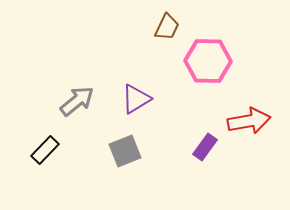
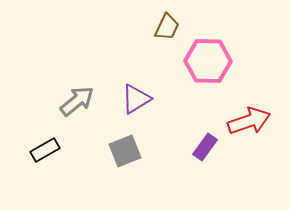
red arrow: rotated 9 degrees counterclockwise
black rectangle: rotated 16 degrees clockwise
